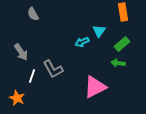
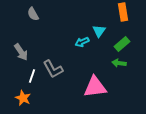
green arrow: moved 1 px right
pink triangle: rotated 20 degrees clockwise
orange star: moved 6 px right
